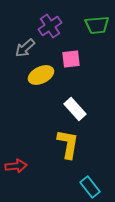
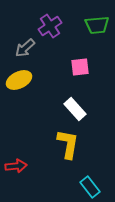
pink square: moved 9 px right, 8 px down
yellow ellipse: moved 22 px left, 5 px down
